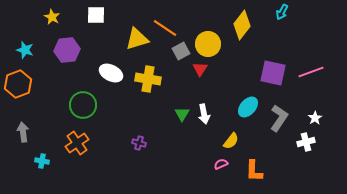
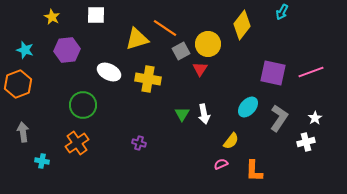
white ellipse: moved 2 px left, 1 px up
